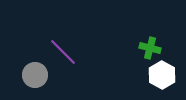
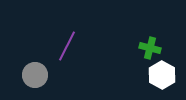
purple line: moved 4 px right, 6 px up; rotated 72 degrees clockwise
